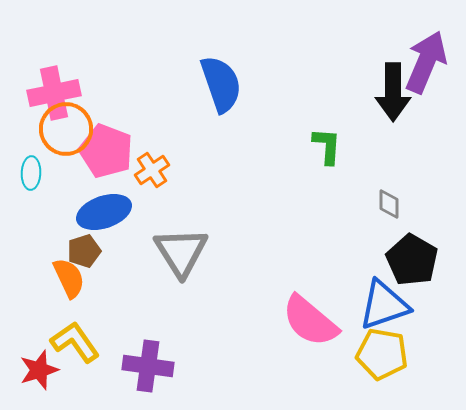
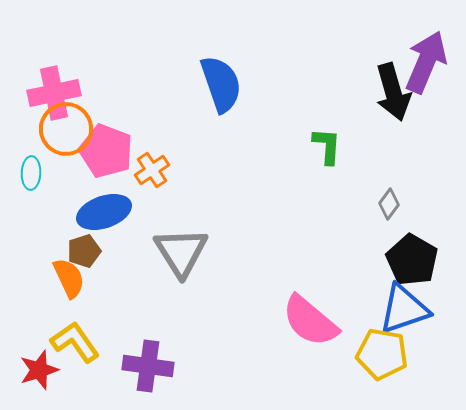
black arrow: rotated 16 degrees counterclockwise
gray diamond: rotated 36 degrees clockwise
blue triangle: moved 20 px right, 4 px down
